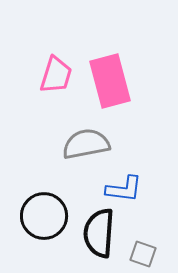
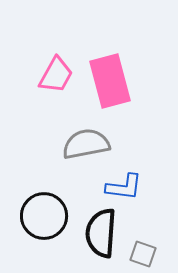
pink trapezoid: rotated 12 degrees clockwise
blue L-shape: moved 2 px up
black semicircle: moved 2 px right
